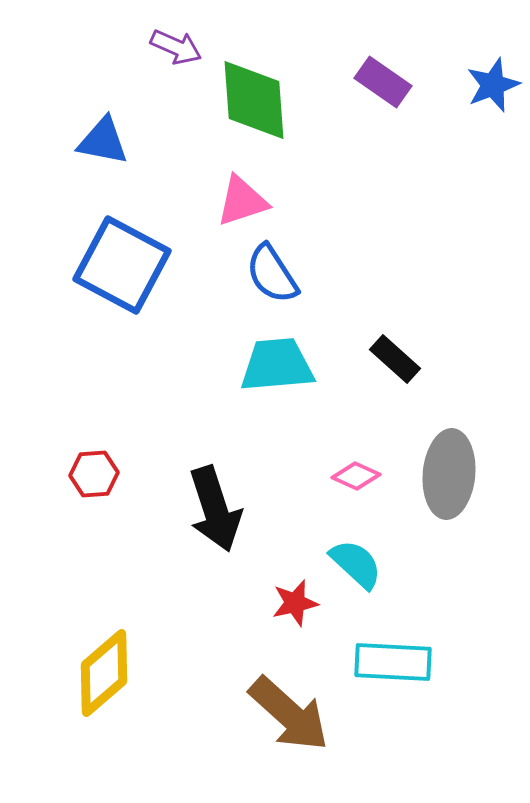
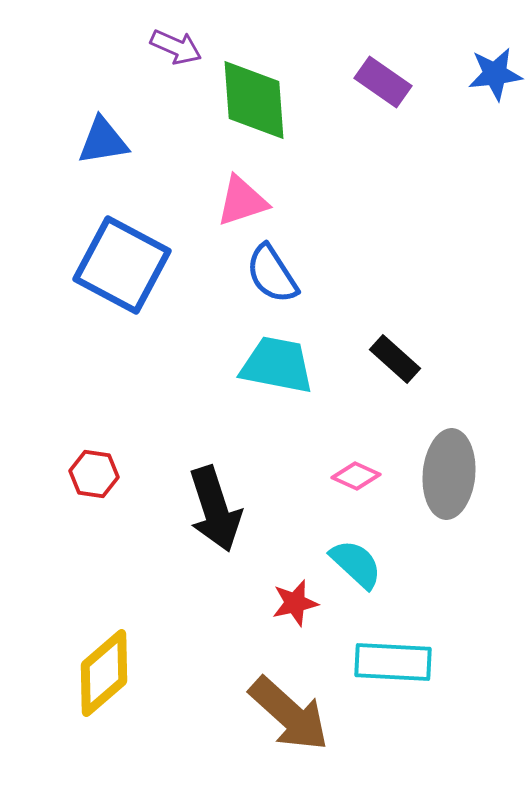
blue star: moved 2 px right, 11 px up; rotated 14 degrees clockwise
blue triangle: rotated 20 degrees counterclockwise
cyan trapezoid: rotated 16 degrees clockwise
red hexagon: rotated 12 degrees clockwise
